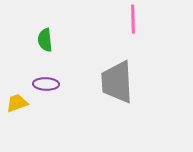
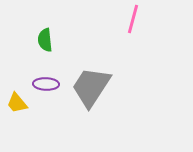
pink line: rotated 16 degrees clockwise
gray trapezoid: moved 26 px left, 5 px down; rotated 36 degrees clockwise
yellow trapezoid: rotated 110 degrees counterclockwise
